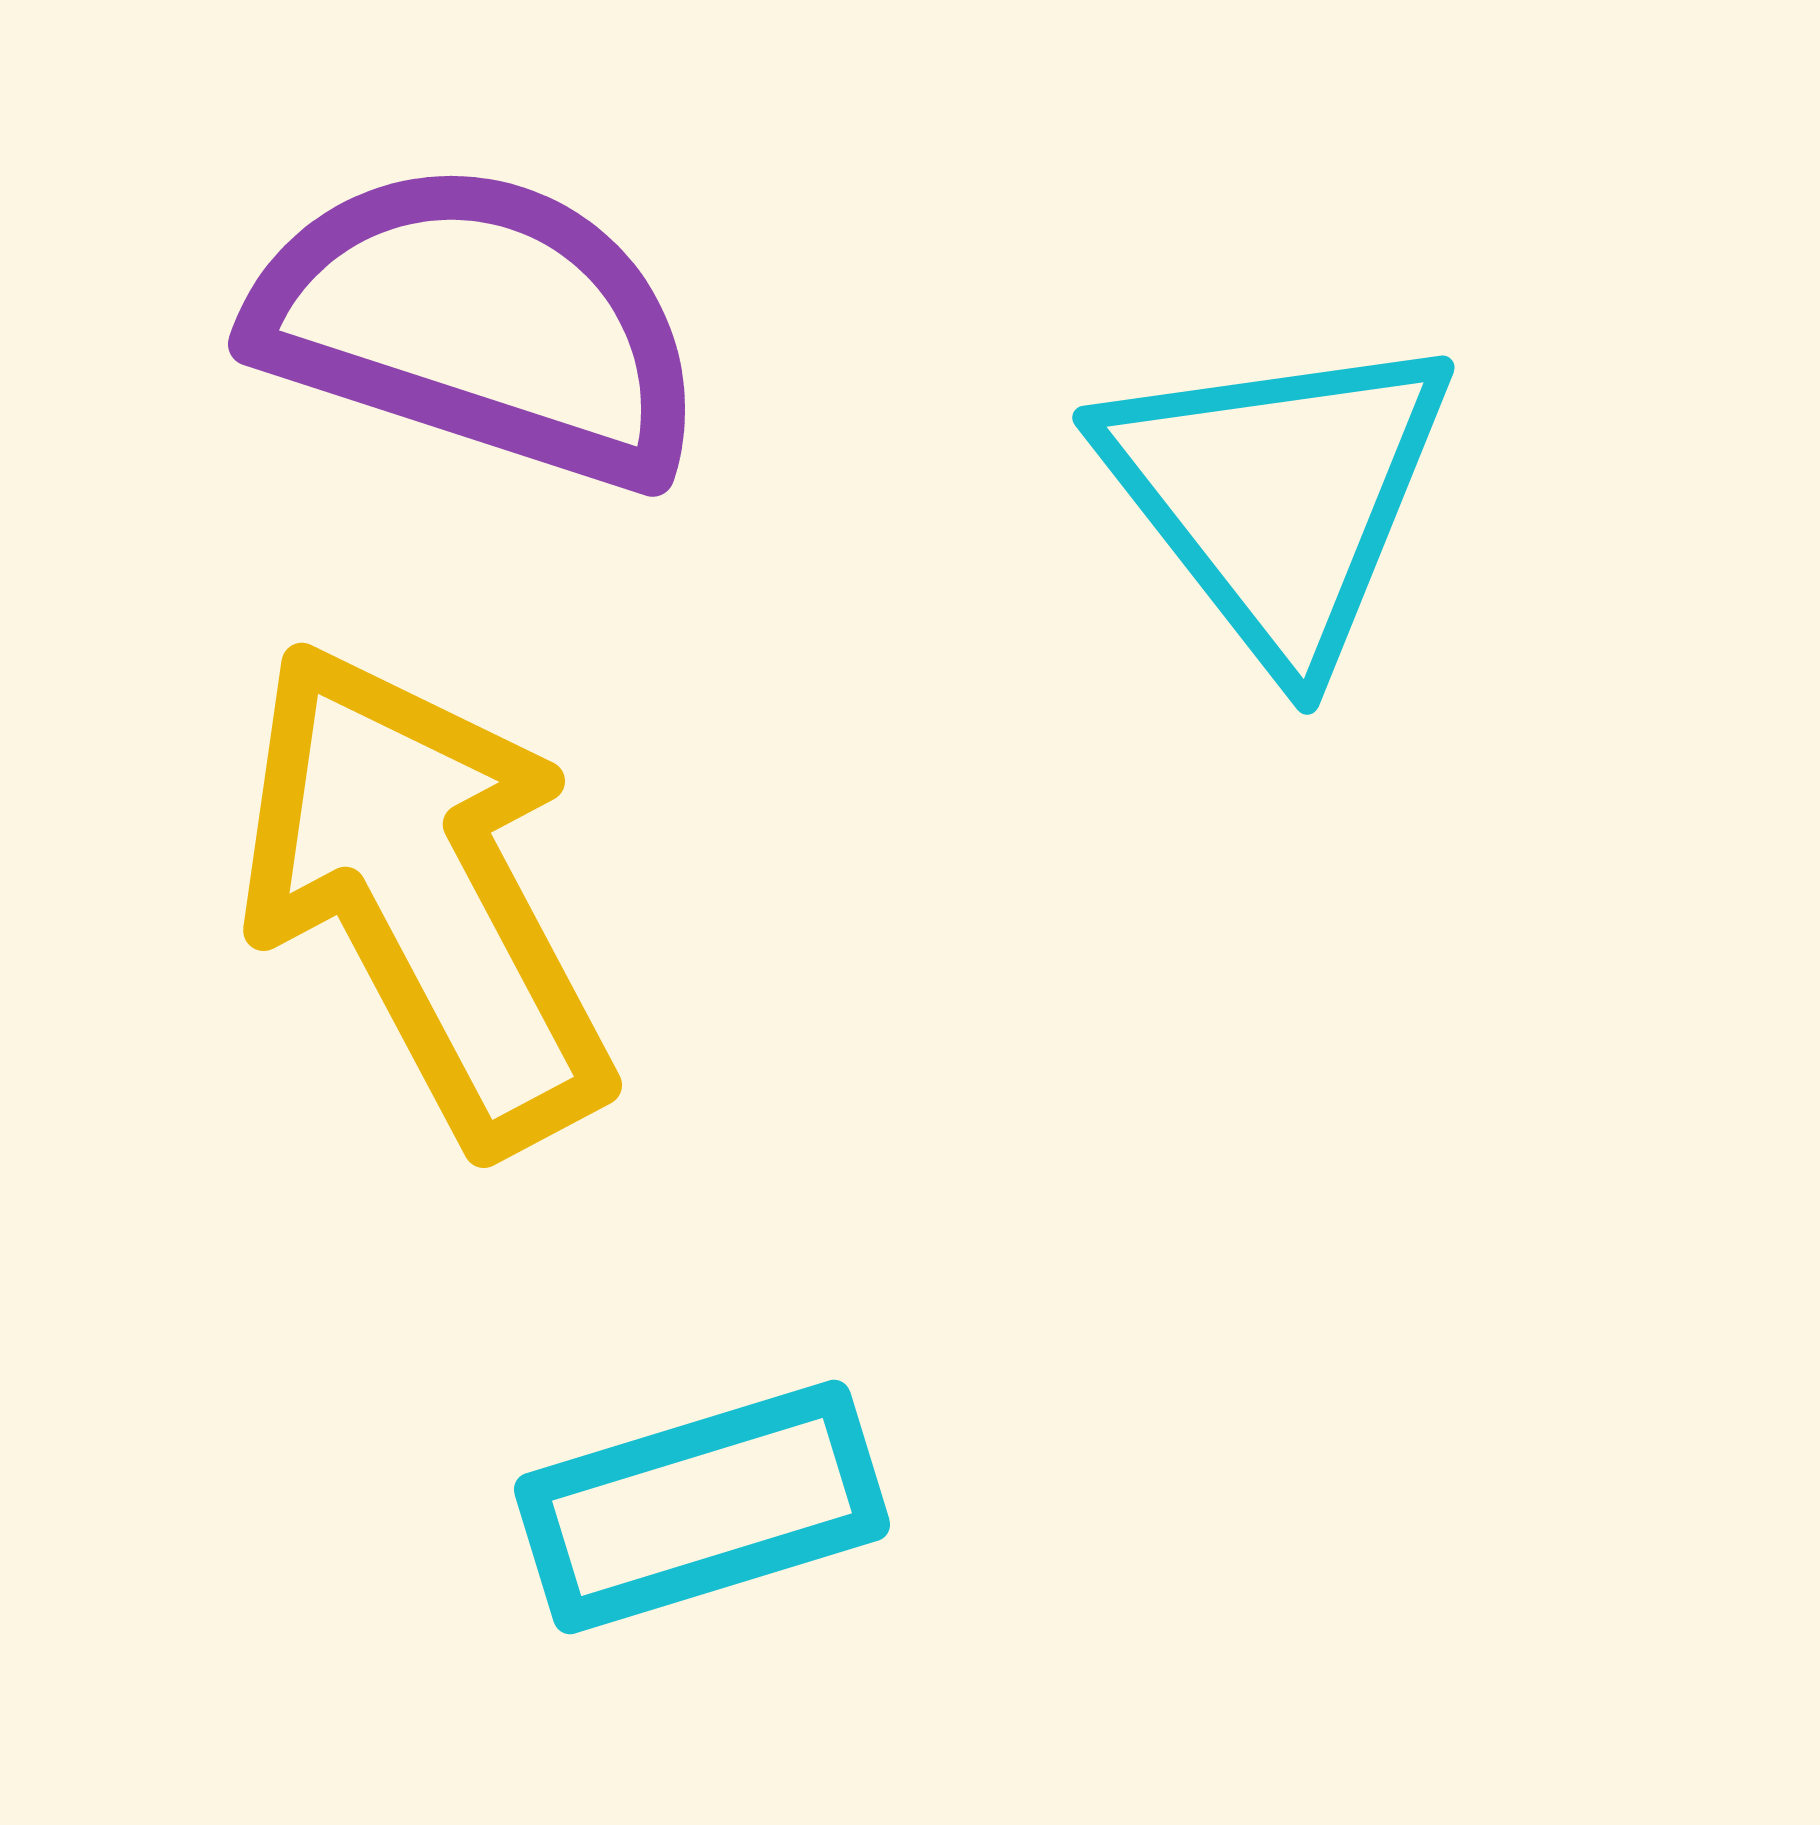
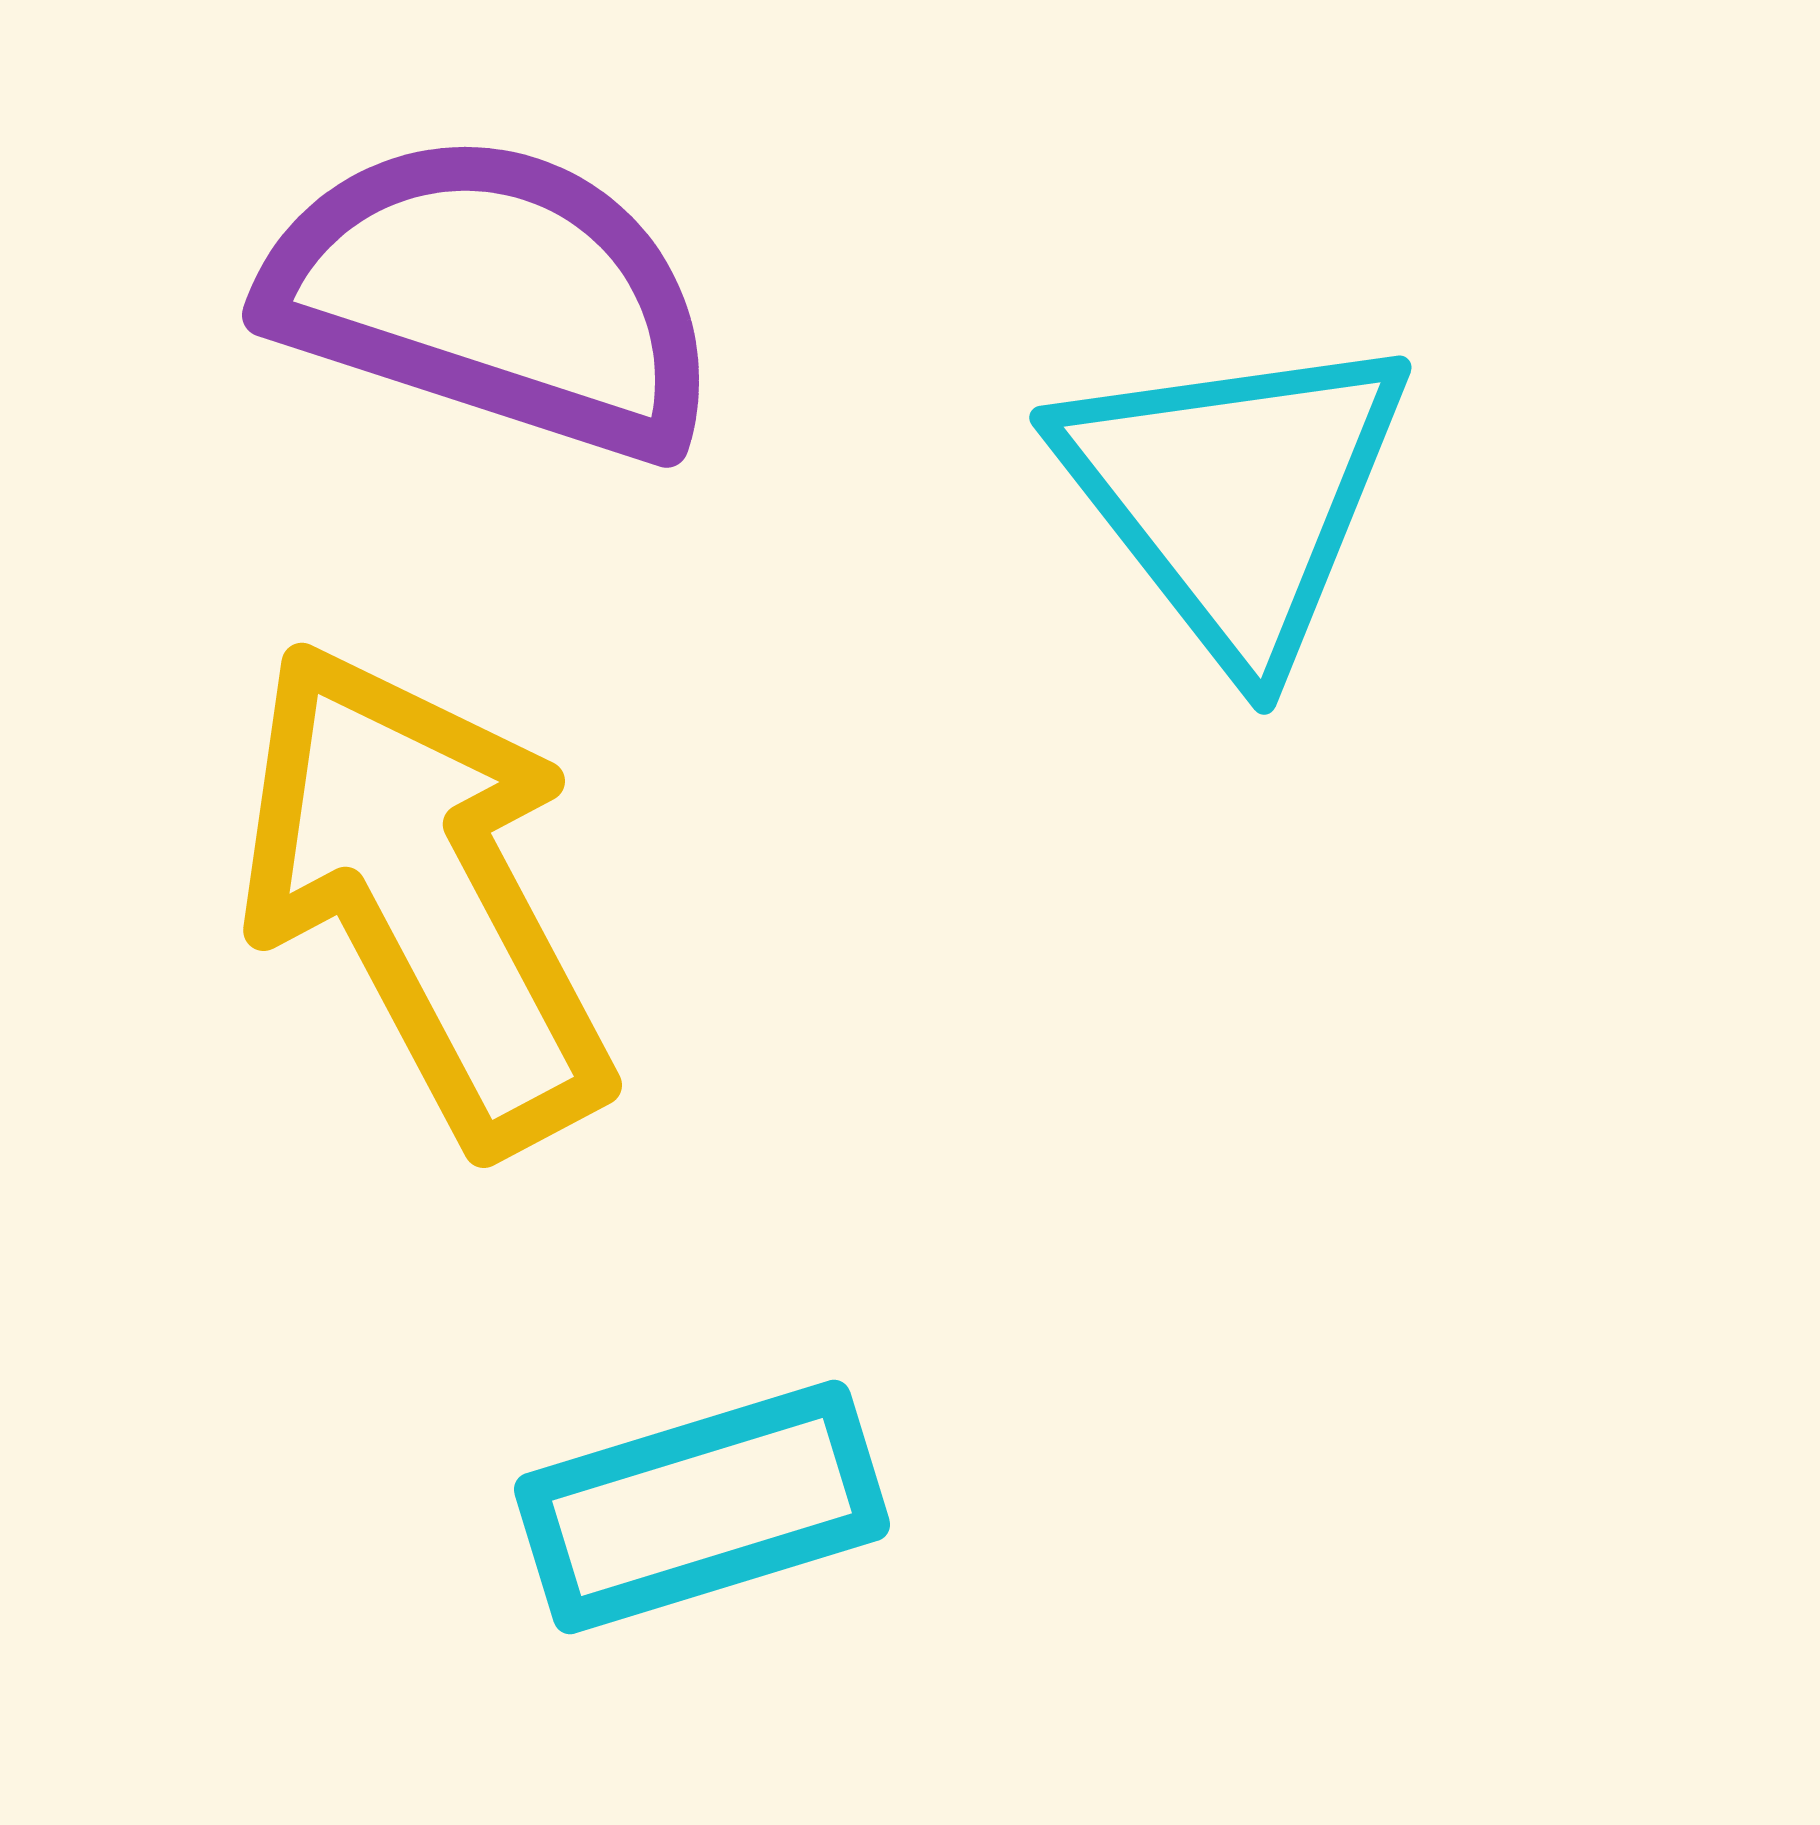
purple semicircle: moved 14 px right, 29 px up
cyan triangle: moved 43 px left
